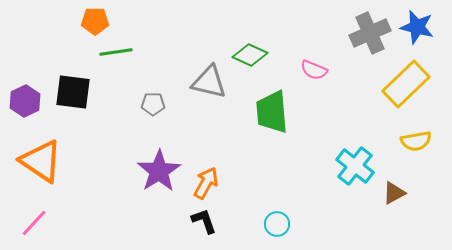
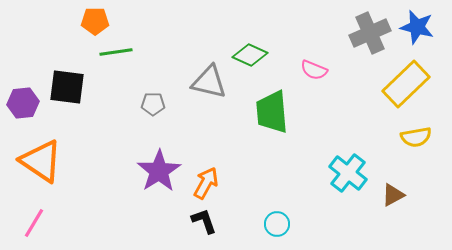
black square: moved 6 px left, 5 px up
purple hexagon: moved 2 px left, 2 px down; rotated 20 degrees clockwise
yellow semicircle: moved 4 px up
cyan cross: moved 7 px left, 7 px down
brown triangle: moved 1 px left, 2 px down
pink line: rotated 12 degrees counterclockwise
